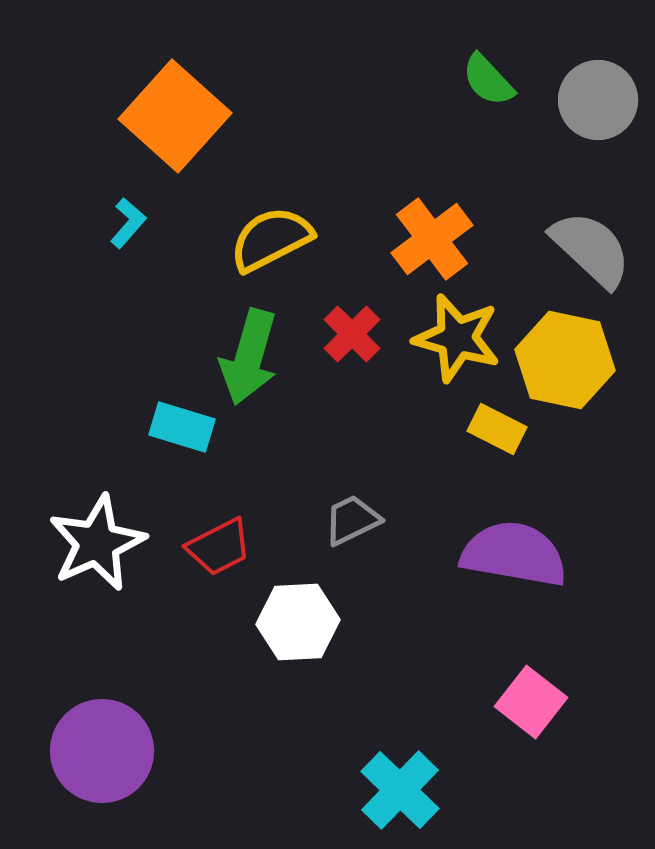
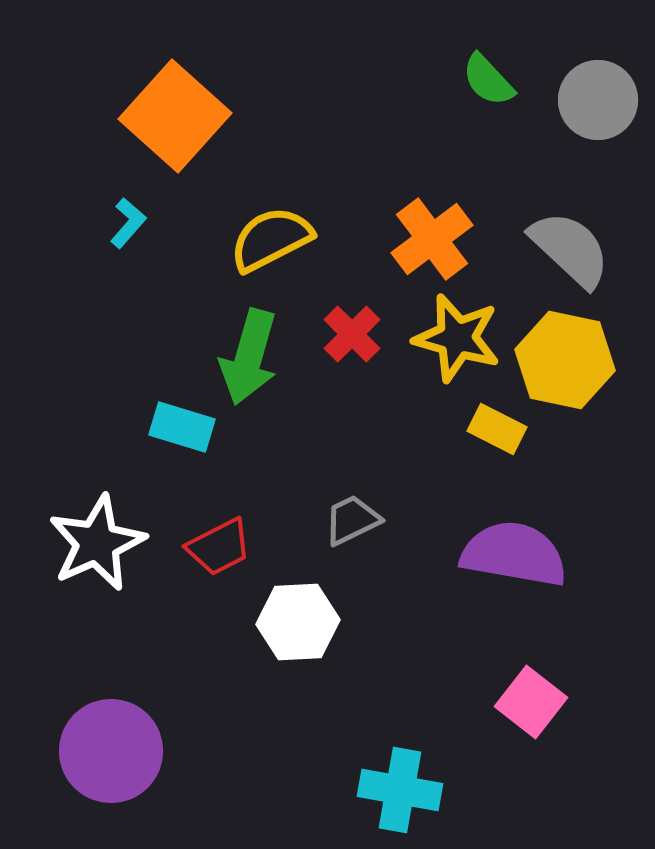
gray semicircle: moved 21 px left
purple circle: moved 9 px right
cyan cross: rotated 34 degrees counterclockwise
